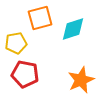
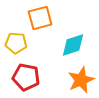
cyan diamond: moved 16 px down
yellow pentagon: rotated 15 degrees clockwise
red pentagon: moved 1 px right, 3 px down
